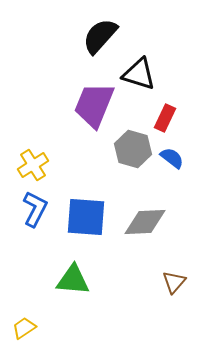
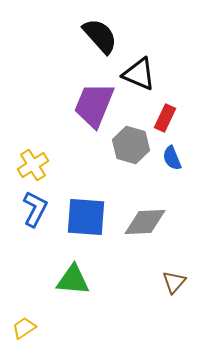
black semicircle: rotated 96 degrees clockwise
black triangle: rotated 6 degrees clockwise
gray hexagon: moved 2 px left, 4 px up
blue semicircle: rotated 150 degrees counterclockwise
